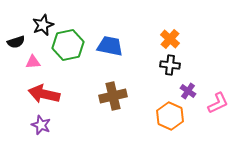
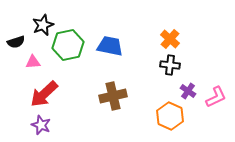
red arrow: rotated 56 degrees counterclockwise
pink L-shape: moved 2 px left, 6 px up
